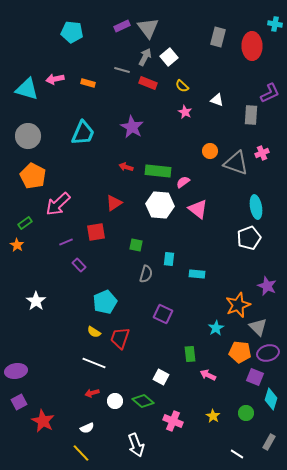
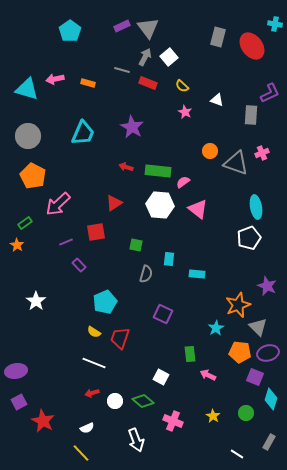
cyan pentagon at (72, 32): moved 2 px left, 1 px up; rotated 30 degrees clockwise
red ellipse at (252, 46): rotated 36 degrees counterclockwise
white arrow at (136, 445): moved 5 px up
